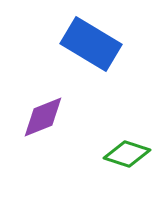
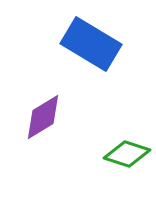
purple diamond: rotated 9 degrees counterclockwise
